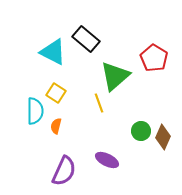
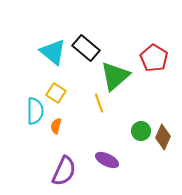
black rectangle: moved 9 px down
cyan triangle: rotated 12 degrees clockwise
